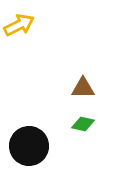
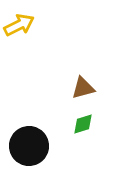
brown triangle: rotated 15 degrees counterclockwise
green diamond: rotated 30 degrees counterclockwise
